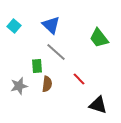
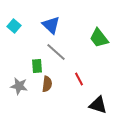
red line: rotated 16 degrees clockwise
gray star: rotated 24 degrees clockwise
